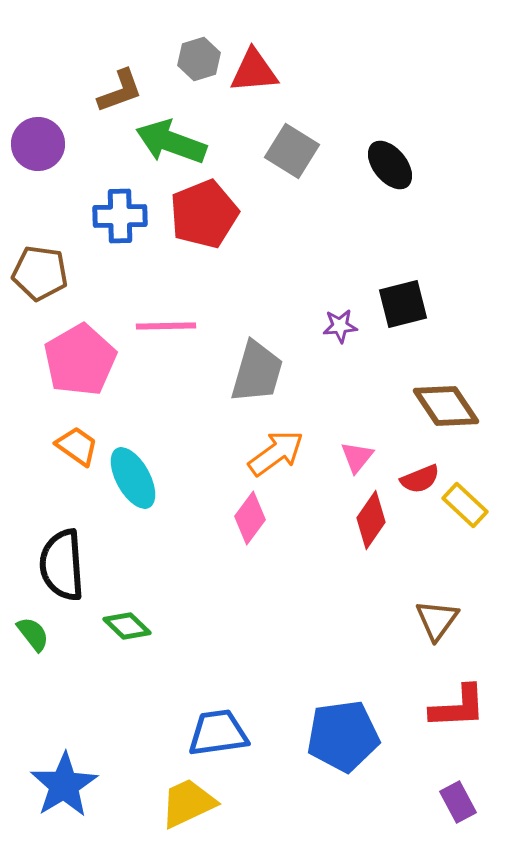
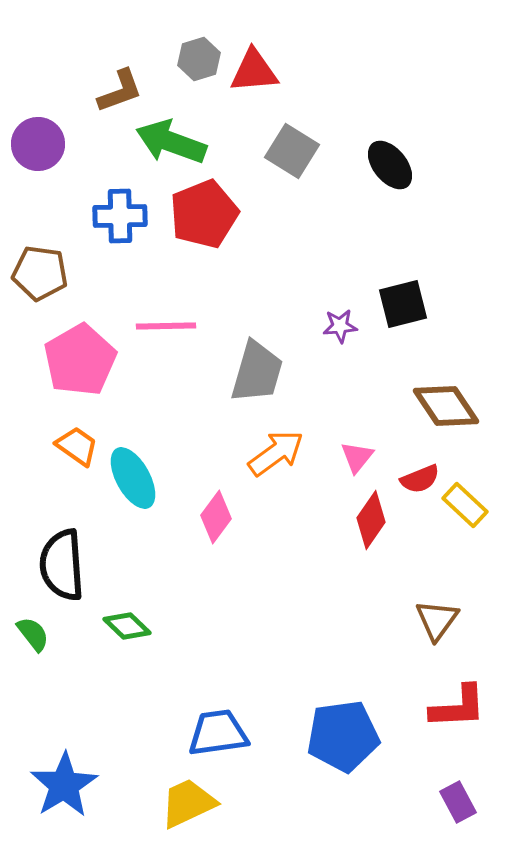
pink diamond: moved 34 px left, 1 px up
